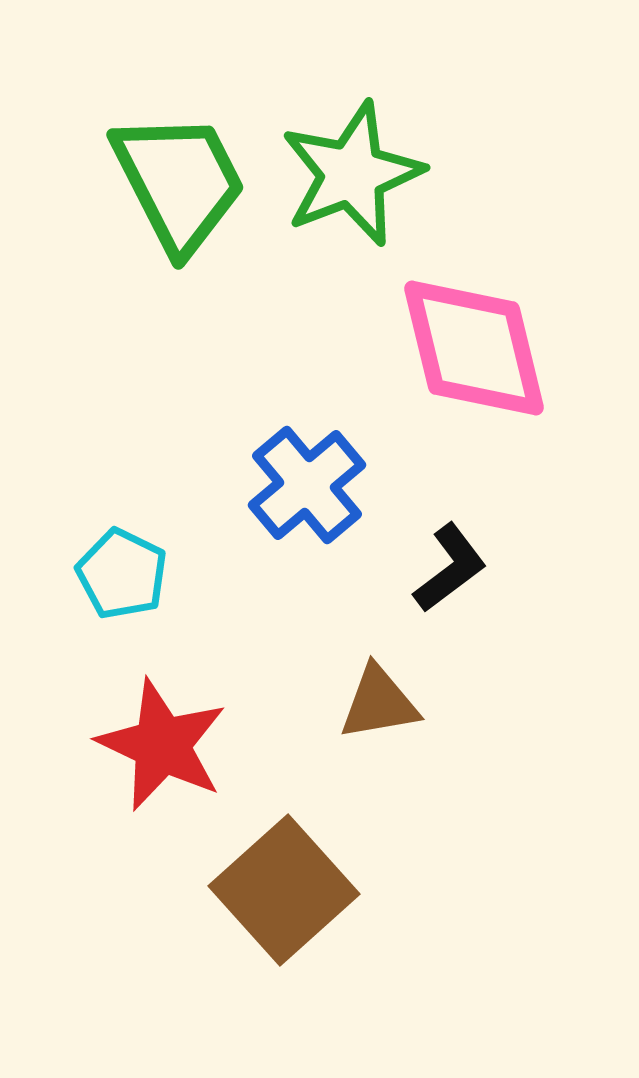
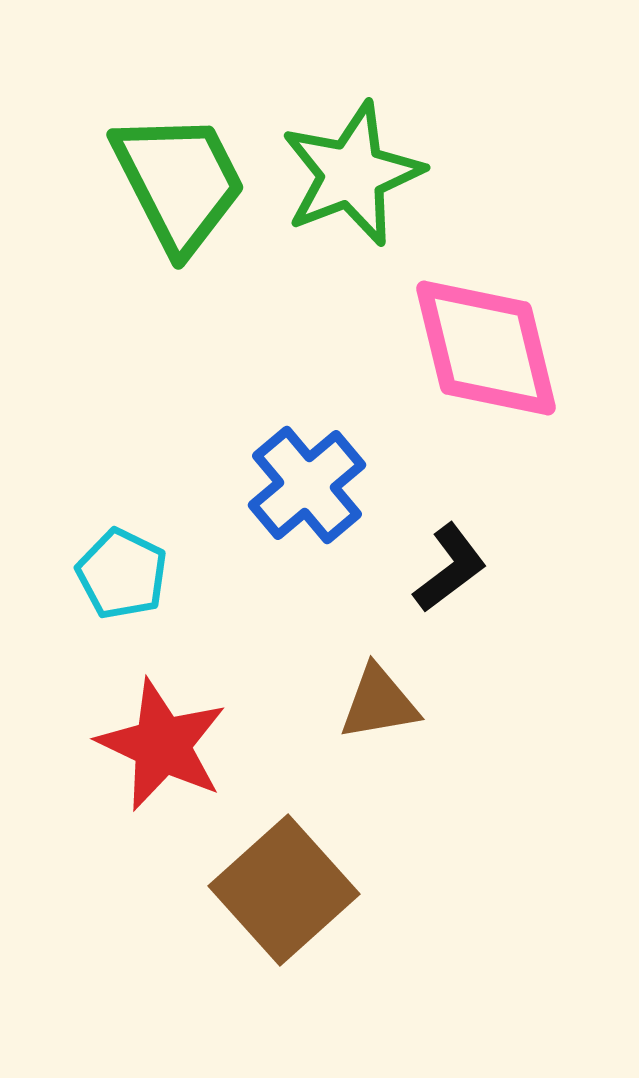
pink diamond: moved 12 px right
